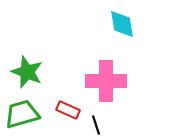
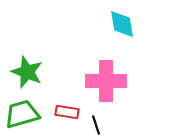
red rectangle: moved 1 px left, 2 px down; rotated 15 degrees counterclockwise
